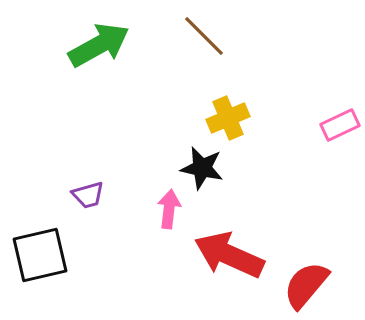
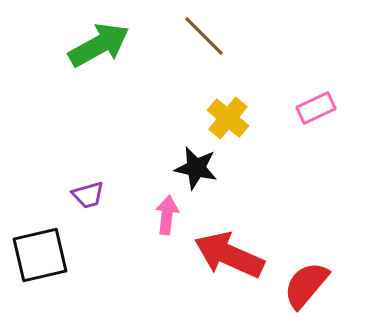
yellow cross: rotated 27 degrees counterclockwise
pink rectangle: moved 24 px left, 17 px up
black star: moved 6 px left
pink arrow: moved 2 px left, 6 px down
